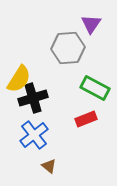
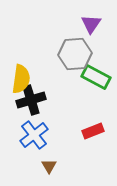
gray hexagon: moved 7 px right, 6 px down
yellow semicircle: moved 2 px right; rotated 24 degrees counterclockwise
green rectangle: moved 1 px right, 11 px up
black cross: moved 2 px left, 2 px down
red rectangle: moved 7 px right, 12 px down
brown triangle: rotated 21 degrees clockwise
